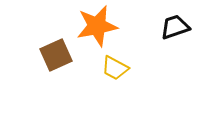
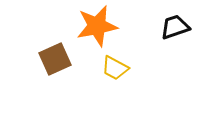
brown square: moved 1 px left, 4 px down
